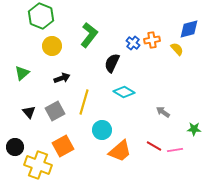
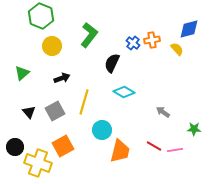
orange trapezoid: rotated 35 degrees counterclockwise
yellow cross: moved 2 px up
